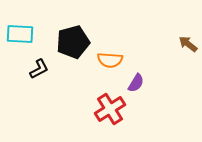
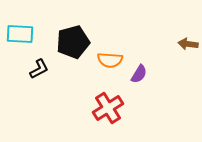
brown arrow: rotated 30 degrees counterclockwise
purple semicircle: moved 3 px right, 9 px up
red cross: moved 2 px left, 1 px up
